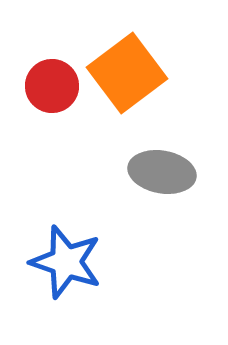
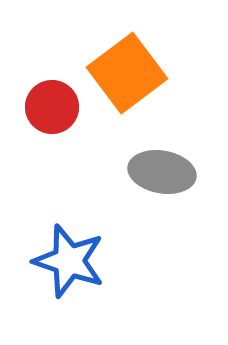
red circle: moved 21 px down
blue star: moved 3 px right, 1 px up
